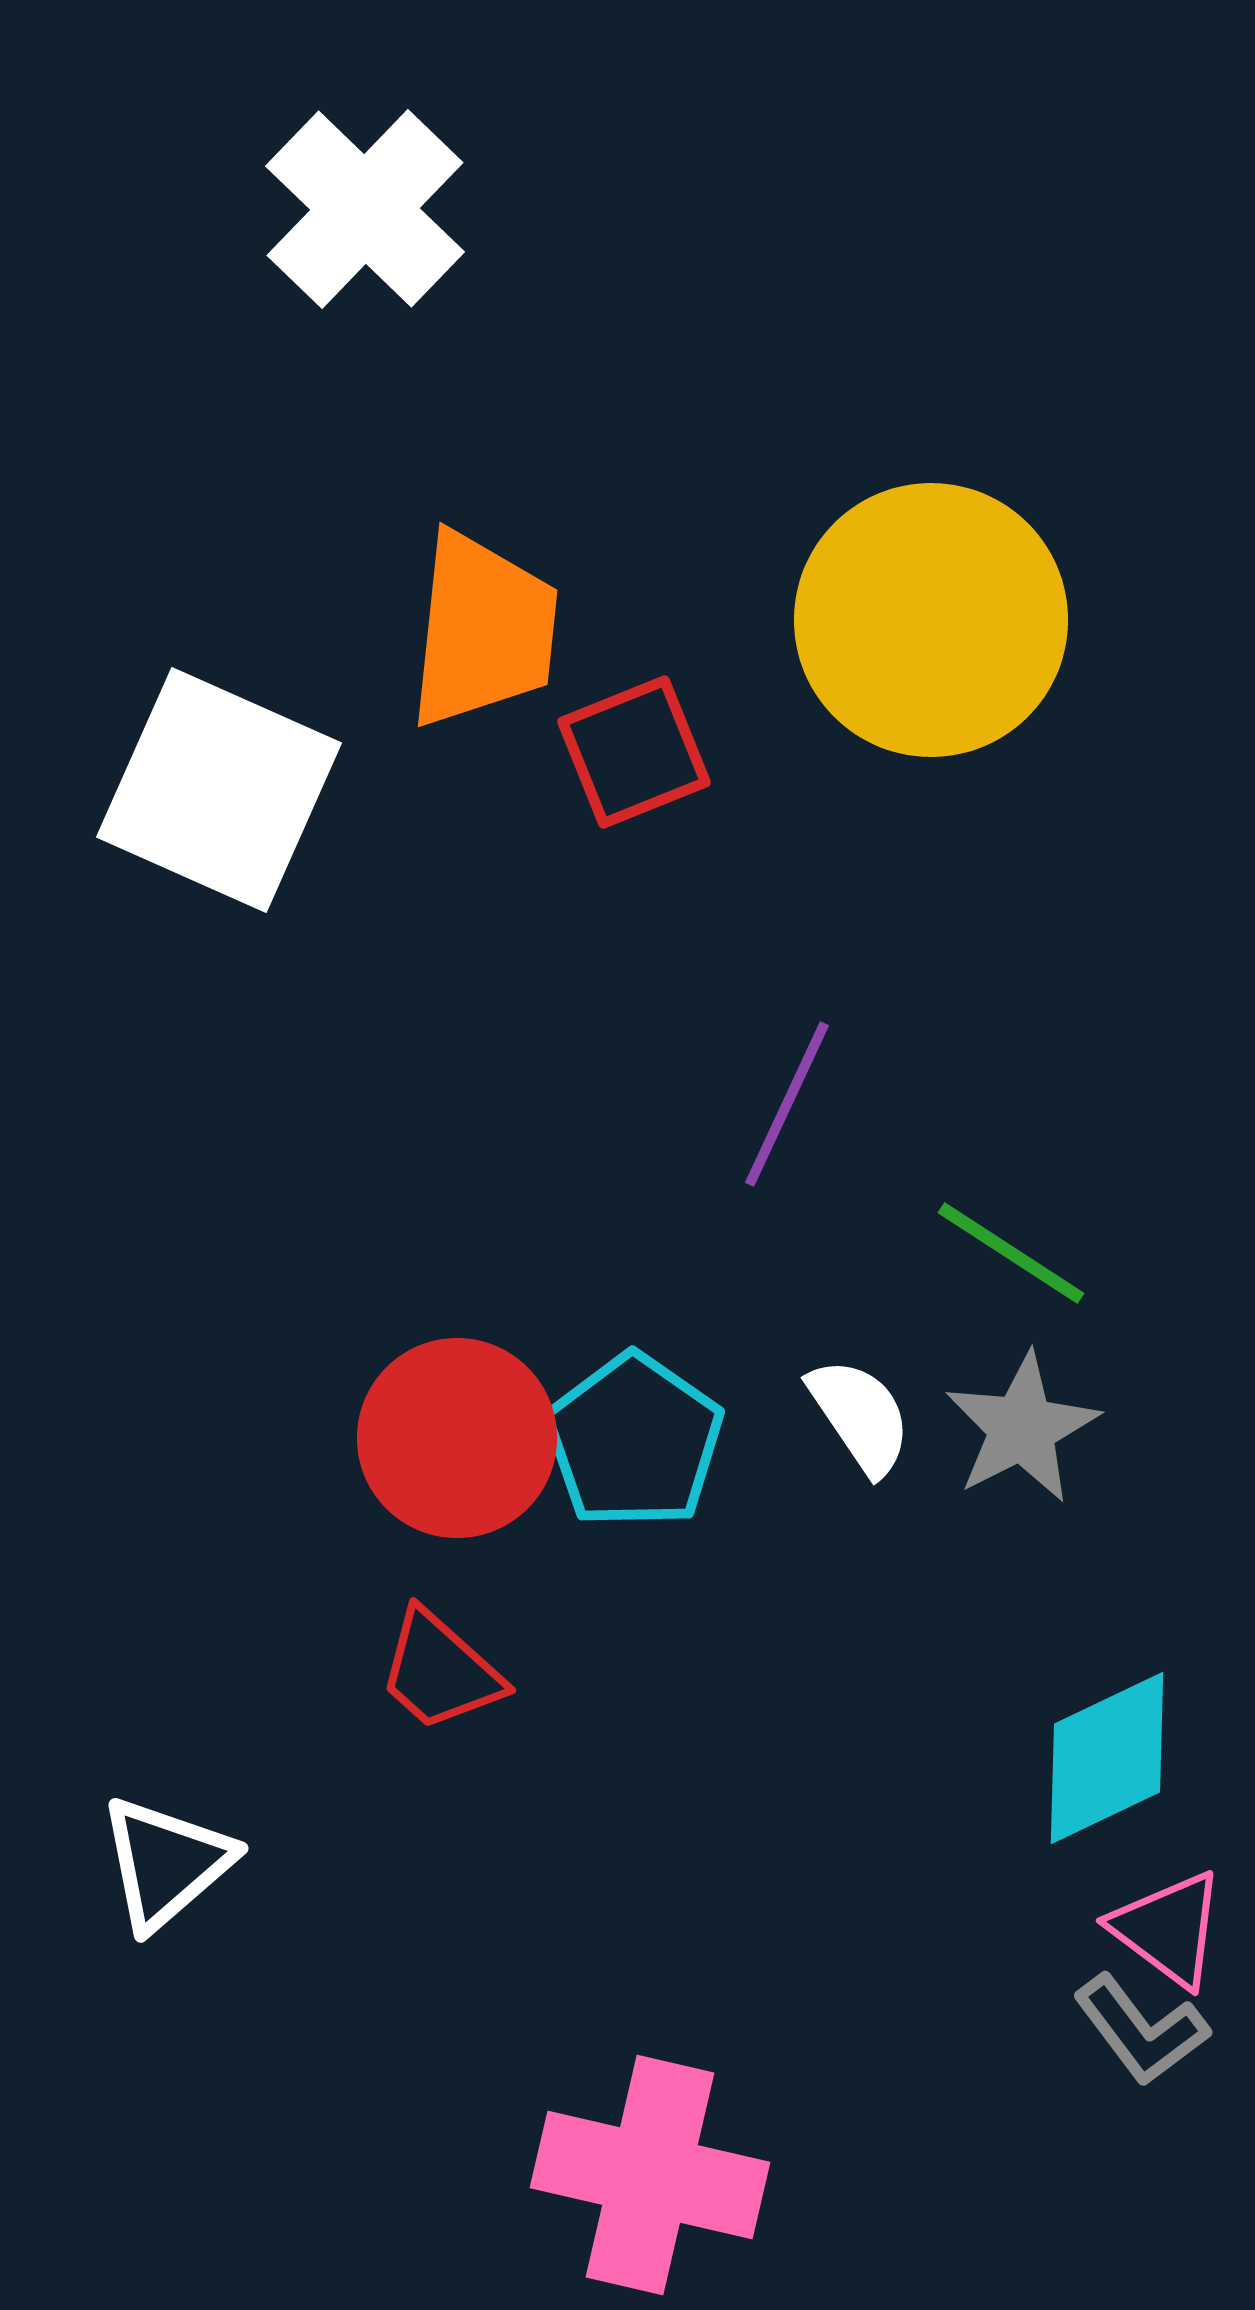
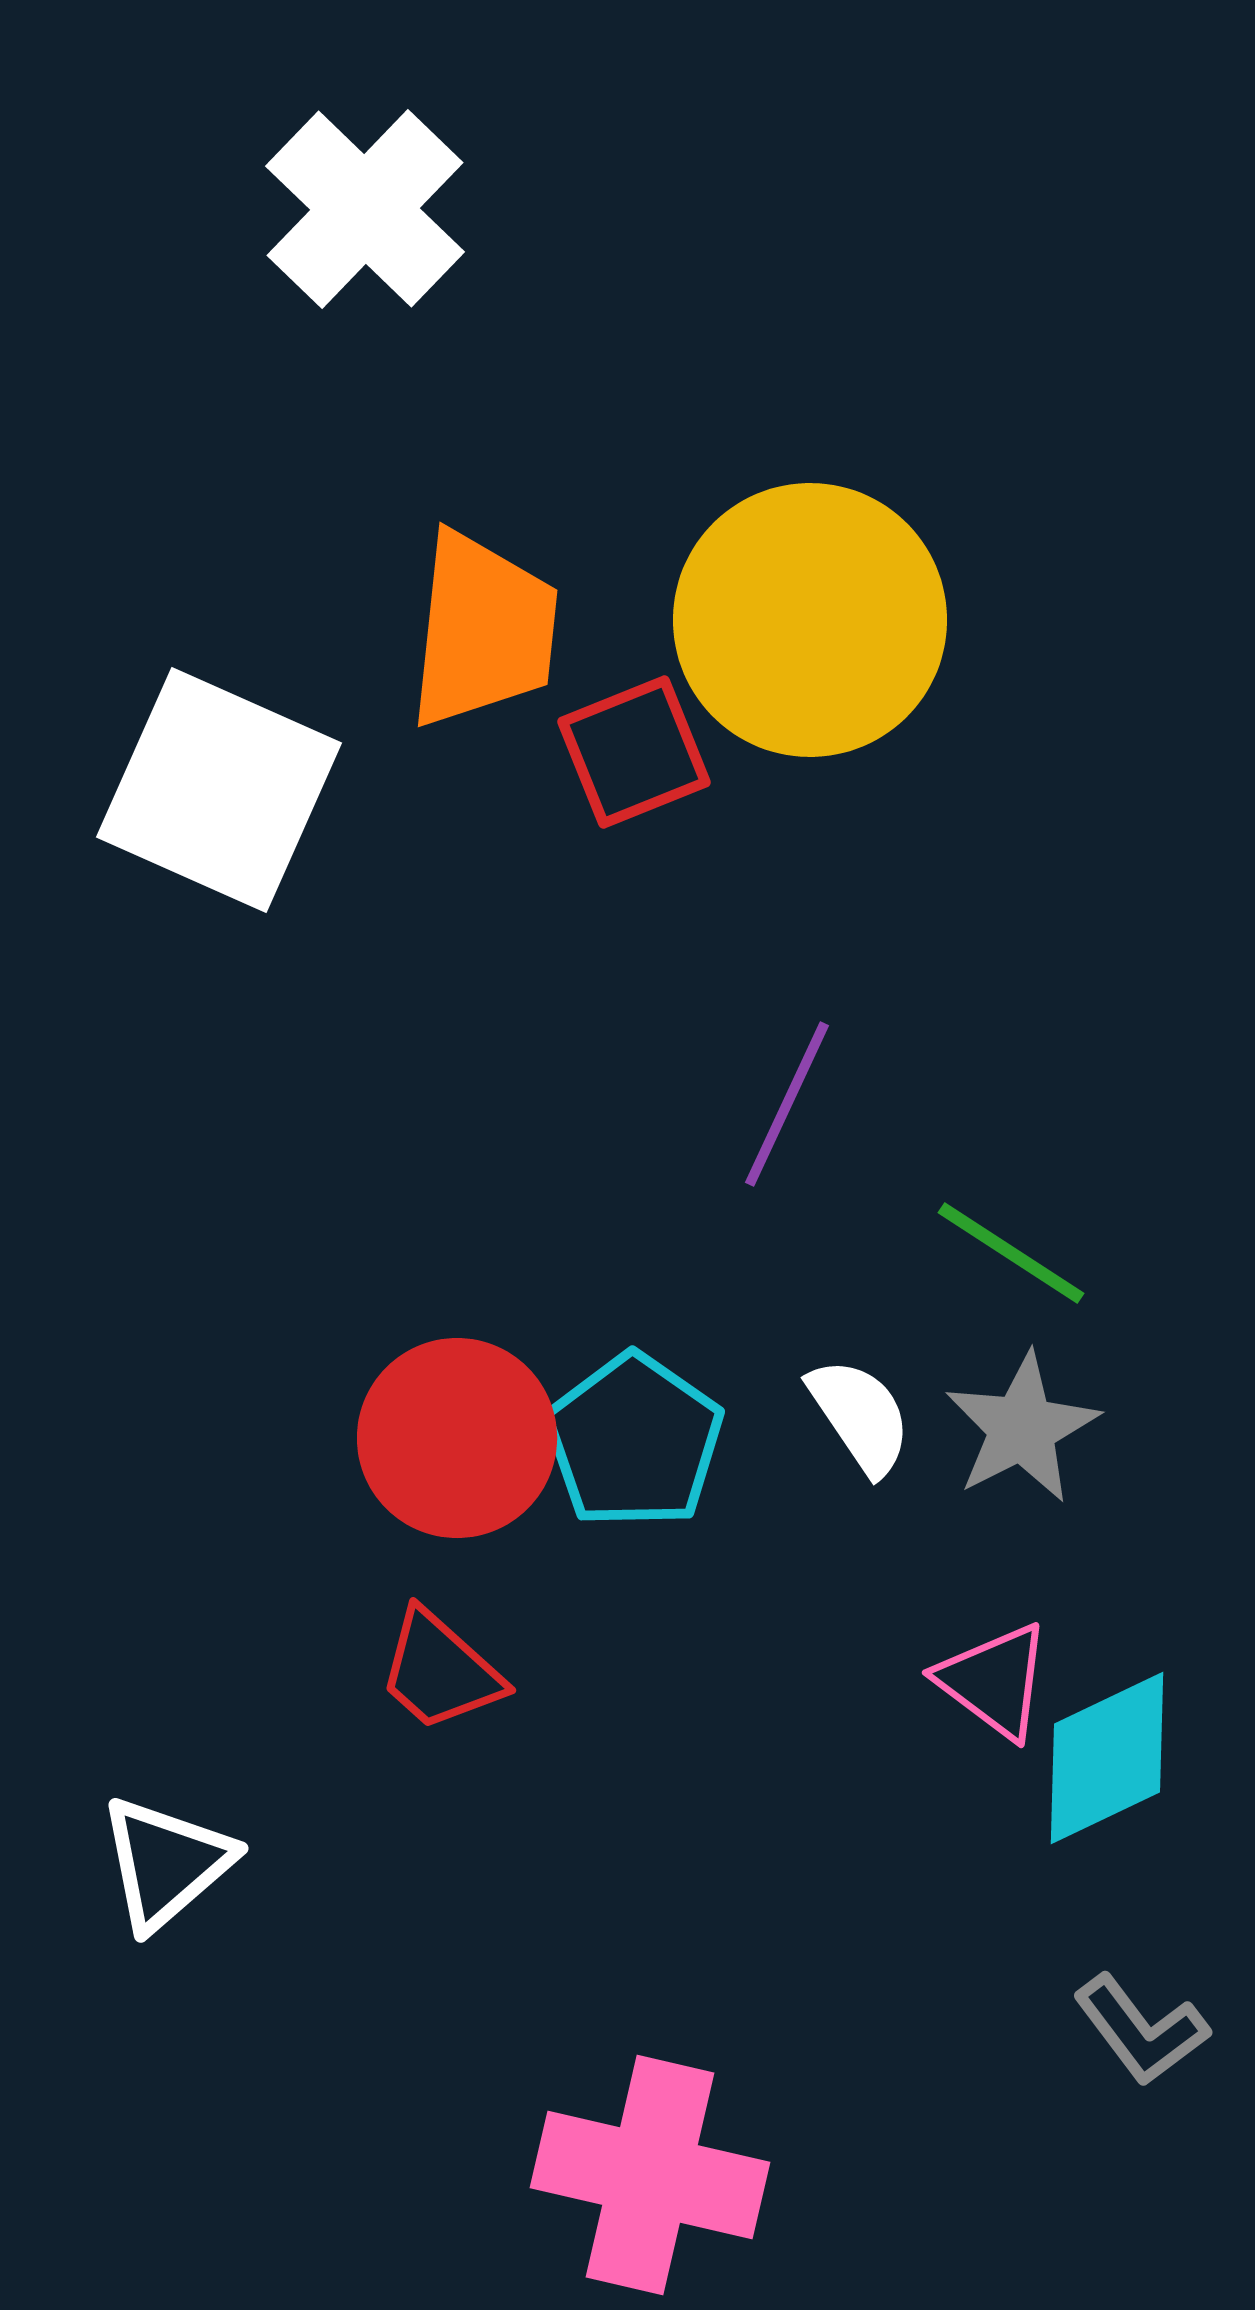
yellow circle: moved 121 px left
pink triangle: moved 174 px left, 248 px up
